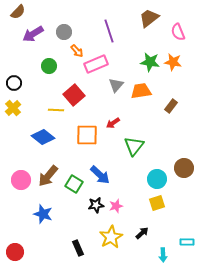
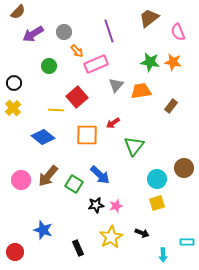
red square: moved 3 px right, 2 px down
blue star: moved 16 px down
black arrow: rotated 64 degrees clockwise
